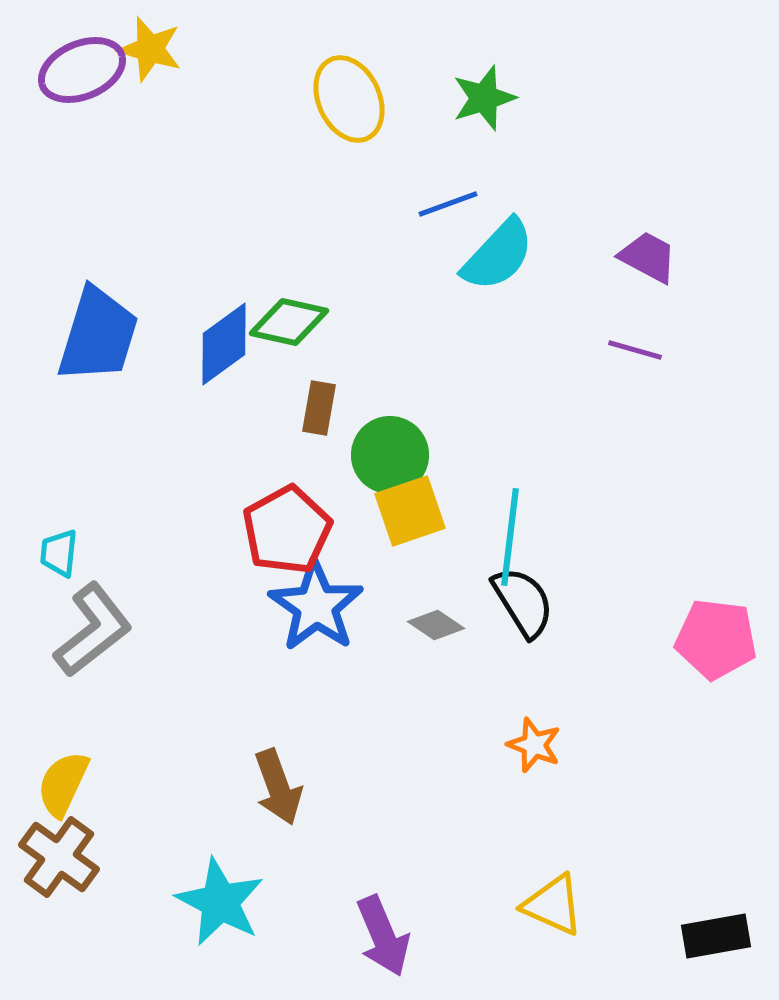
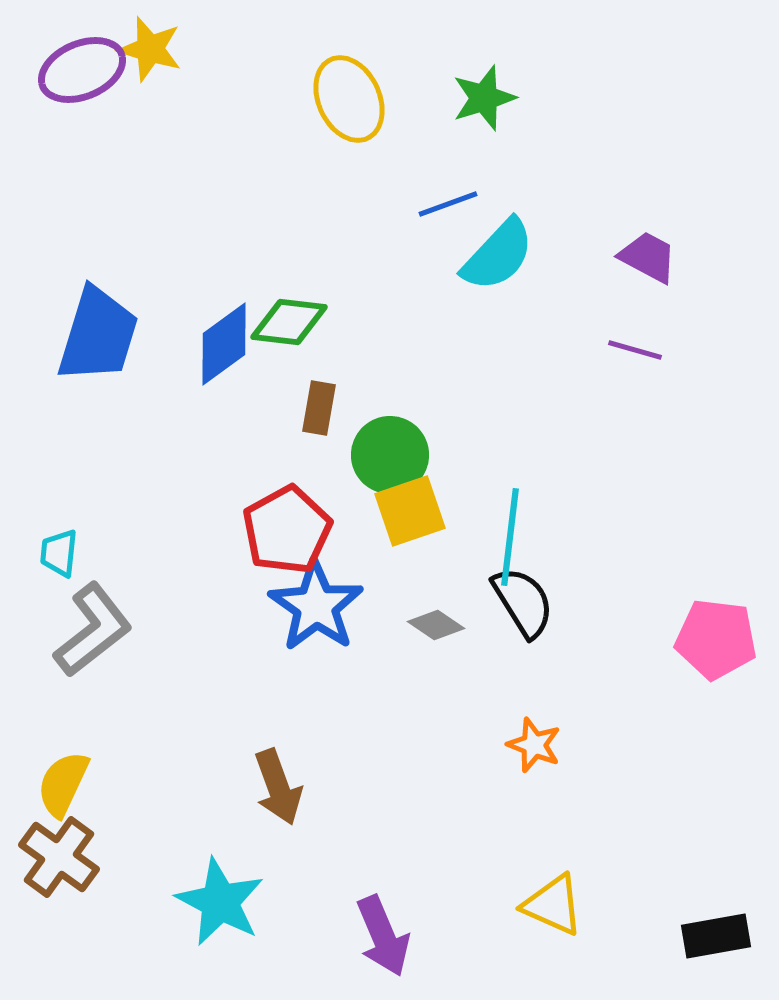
green diamond: rotated 6 degrees counterclockwise
